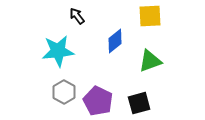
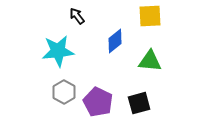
green triangle: rotated 25 degrees clockwise
purple pentagon: moved 1 px down
